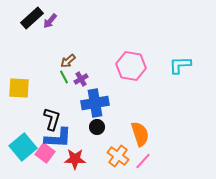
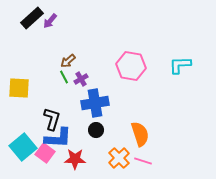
black circle: moved 1 px left, 3 px down
orange cross: moved 1 px right, 2 px down; rotated 10 degrees clockwise
pink line: rotated 66 degrees clockwise
